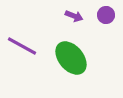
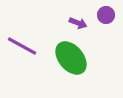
purple arrow: moved 4 px right, 7 px down
